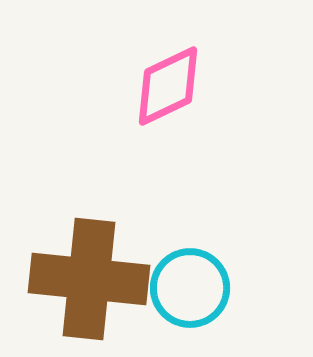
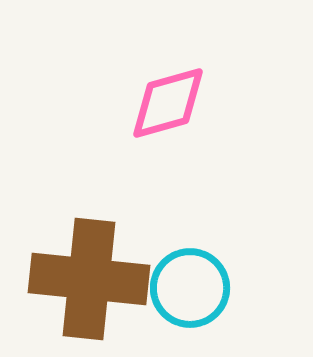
pink diamond: moved 17 px down; rotated 10 degrees clockwise
